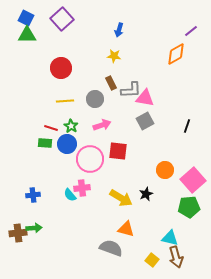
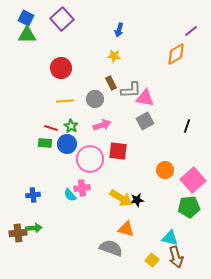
black star: moved 9 px left, 6 px down; rotated 16 degrees clockwise
